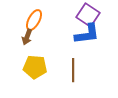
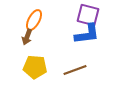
purple square: rotated 20 degrees counterclockwise
brown line: moved 2 px right; rotated 70 degrees clockwise
